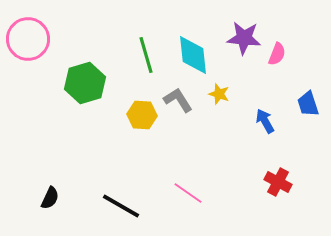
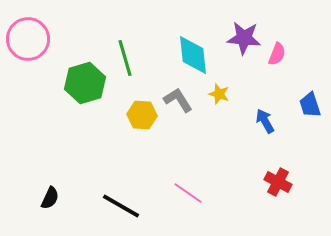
green line: moved 21 px left, 3 px down
blue trapezoid: moved 2 px right, 1 px down
